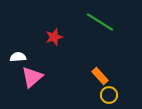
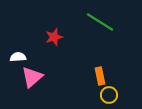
orange rectangle: rotated 30 degrees clockwise
